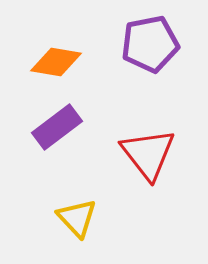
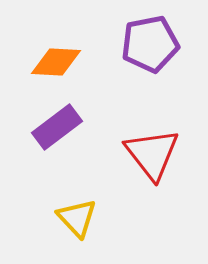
orange diamond: rotated 6 degrees counterclockwise
red triangle: moved 4 px right
